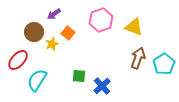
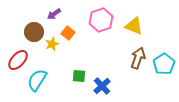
yellow triangle: moved 1 px up
